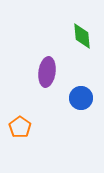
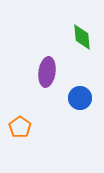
green diamond: moved 1 px down
blue circle: moved 1 px left
